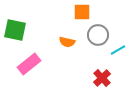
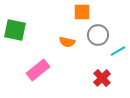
cyan line: moved 1 px down
pink rectangle: moved 9 px right, 6 px down
